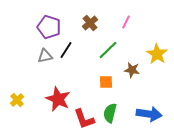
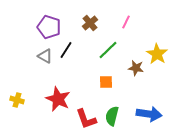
gray triangle: rotated 42 degrees clockwise
brown star: moved 4 px right, 2 px up
yellow cross: rotated 32 degrees counterclockwise
green semicircle: moved 2 px right, 3 px down
red L-shape: moved 2 px right
